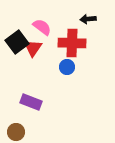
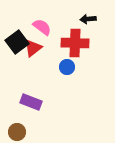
red cross: moved 3 px right
red triangle: rotated 18 degrees clockwise
brown circle: moved 1 px right
